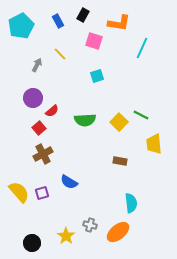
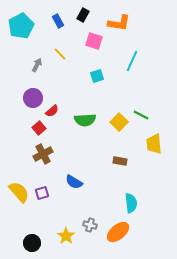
cyan line: moved 10 px left, 13 px down
blue semicircle: moved 5 px right
